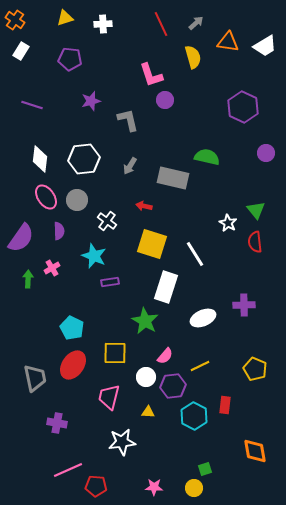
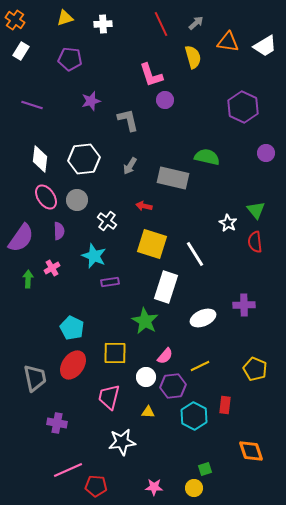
orange diamond at (255, 451): moved 4 px left; rotated 8 degrees counterclockwise
